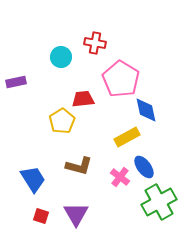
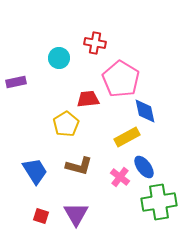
cyan circle: moved 2 px left, 1 px down
red trapezoid: moved 5 px right
blue diamond: moved 1 px left, 1 px down
yellow pentagon: moved 4 px right, 3 px down
blue trapezoid: moved 2 px right, 8 px up
green cross: rotated 20 degrees clockwise
